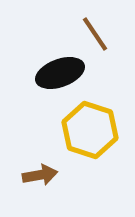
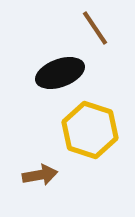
brown line: moved 6 px up
